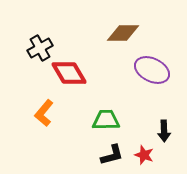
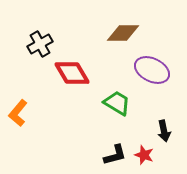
black cross: moved 4 px up
red diamond: moved 3 px right
orange L-shape: moved 26 px left
green trapezoid: moved 11 px right, 17 px up; rotated 32 degrees clockwise
black arrow: rotated 10 degrees counterclockwise
black L-shape: moved 3 px right
